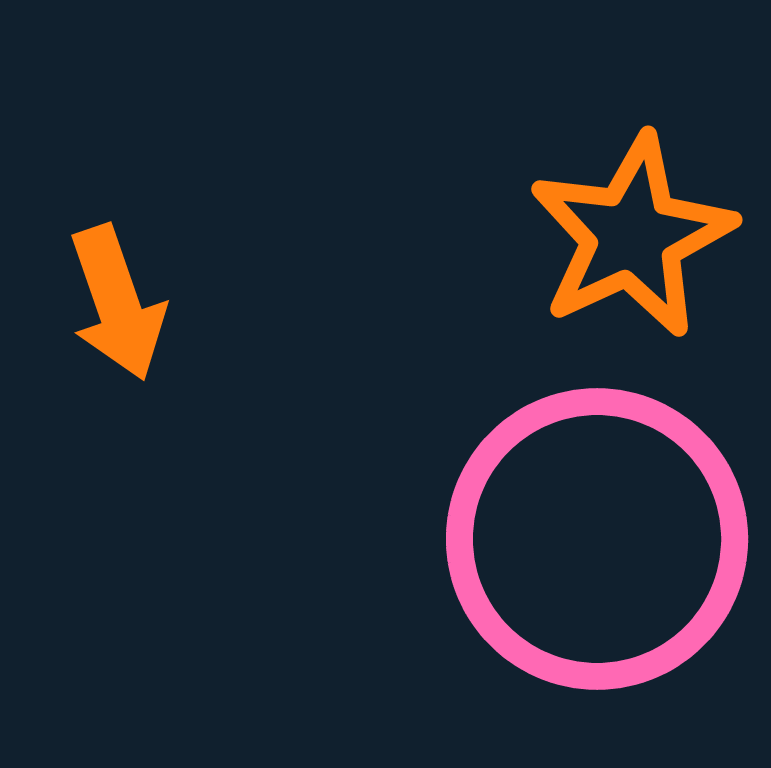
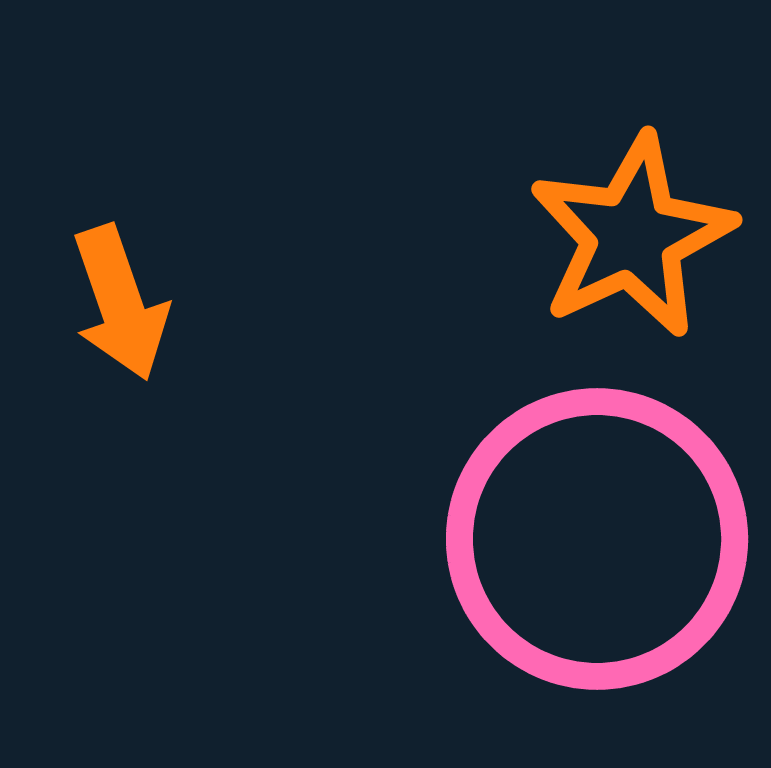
orange arrow: moved 3 px right
